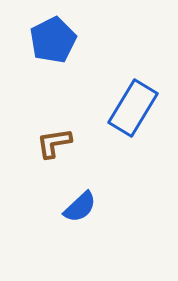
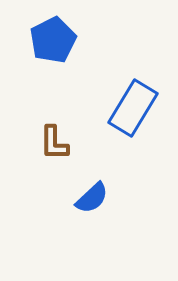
brown L-shape: rotated 81 degrees counterclockwise
blue semicircle: moved 12 px right, 9 px up
